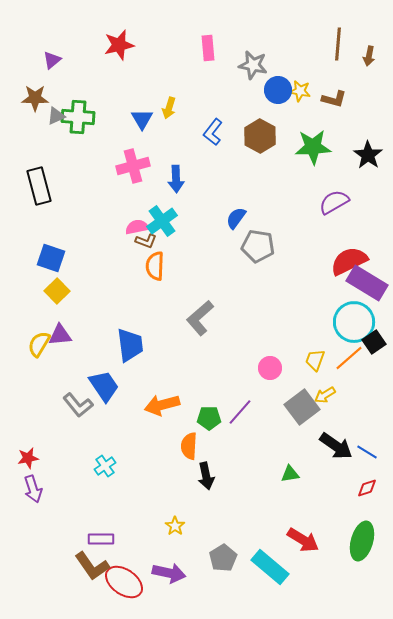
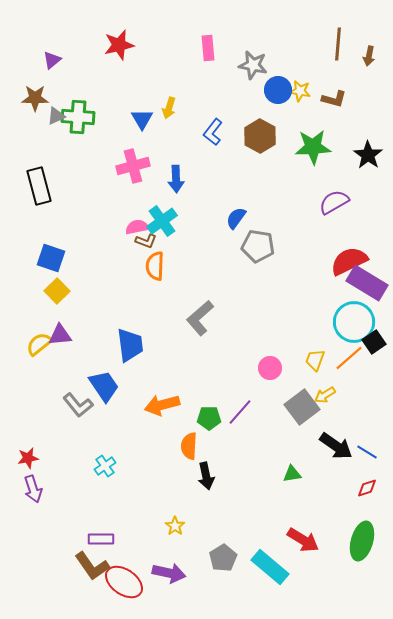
yellow semicircle at (39, 344): rotated 20 degrees clockwise
green triangle at (290, 474): moved 2 px right
